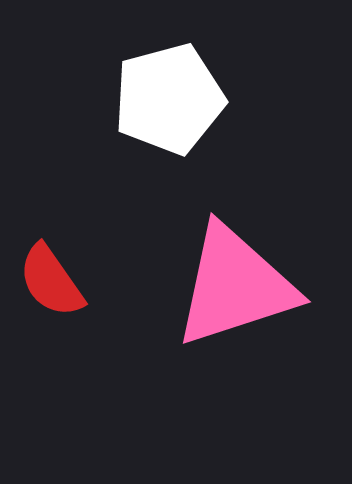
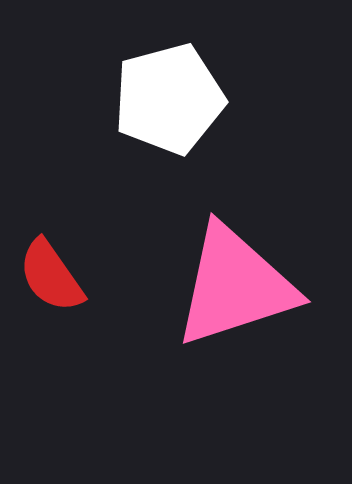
red semicircle: moved 5 px up
